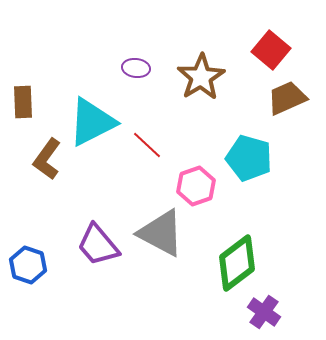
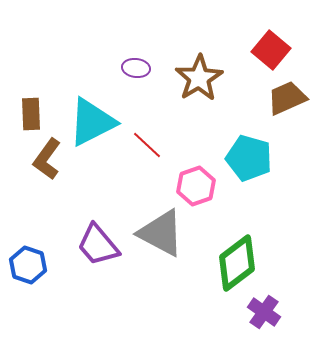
brown star: moved 2 px left, 1 px down
brown rectangle: moved 8 px right, 12 px down
